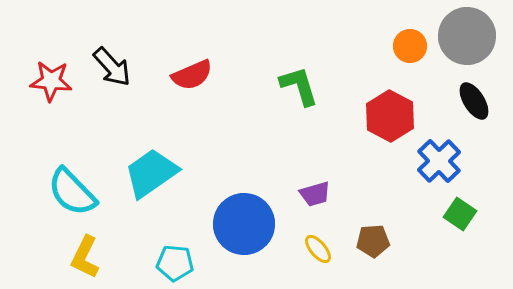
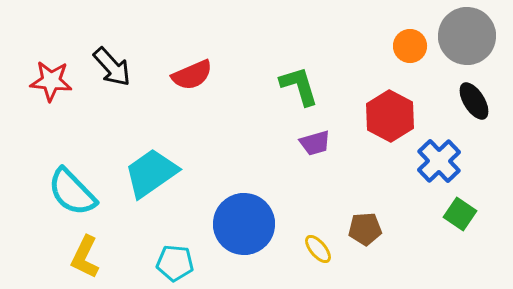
purple trapezoid: moved 51 px up
brown pentagon: moved 8 px left, 12 px up
